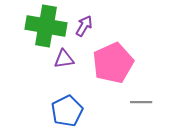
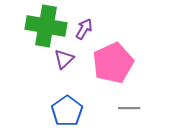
purple arrow: moved 3 px down
purple triangle: rotated 35 degrees counterclockwise
gray line: moved 12 px left, 6 px down
blue pentagon: rotated 8 degrees counterclockwise
